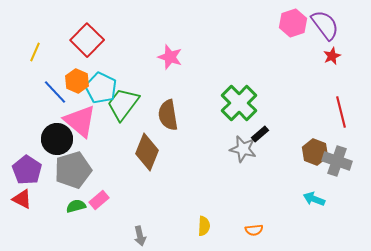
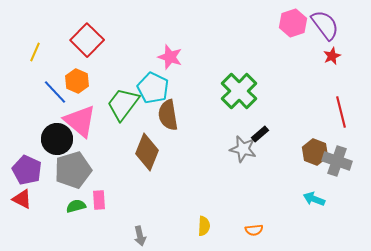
cyan pentagon: moved 52 px right
green cross: moved 12 px up
purple pentagon: rotated 8 degrees counterclockwise
pink rectangle: rotated 54 degrees counterclockwise
